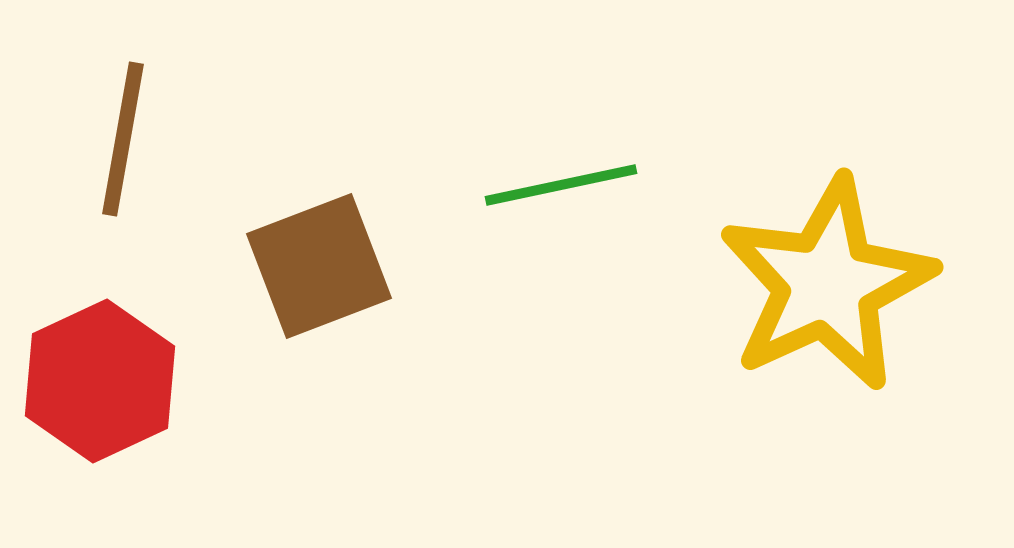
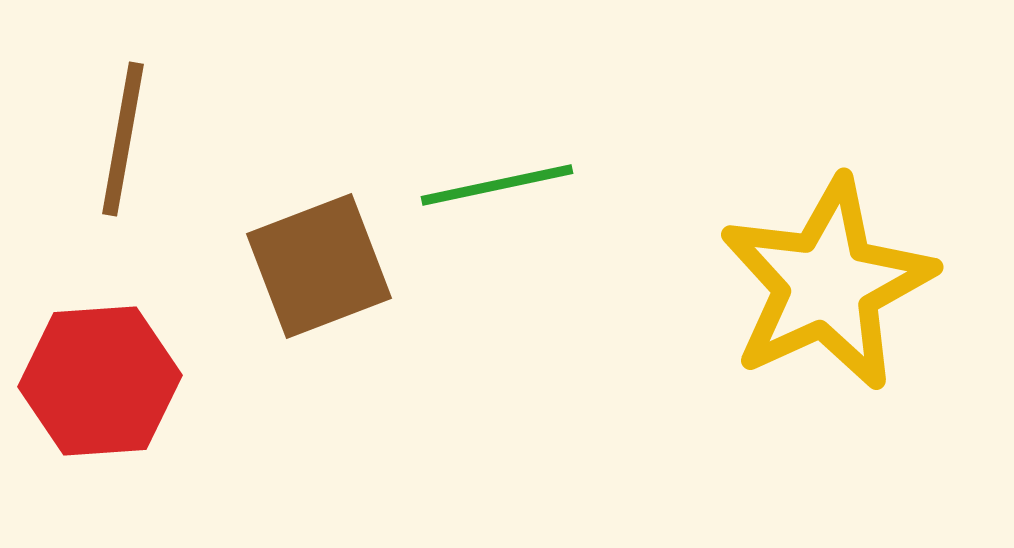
green line: moved 64 px left
red hexagon: rotated 21 degrees clockwise
